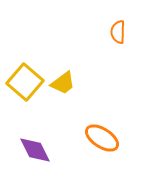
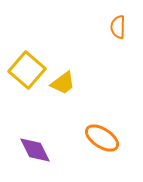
orange semicircle: moved 5 px up
yellow square: moved 2 px right, 12 px up
